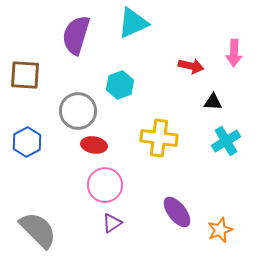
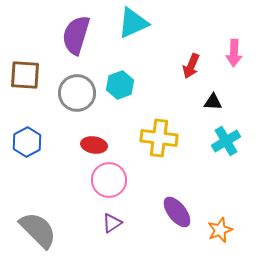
red arrow: rotated 100 degrees clockwise
gray circle: moved 1 px left, 18 px up
pink circle: moved 4 px right, 5 px up
